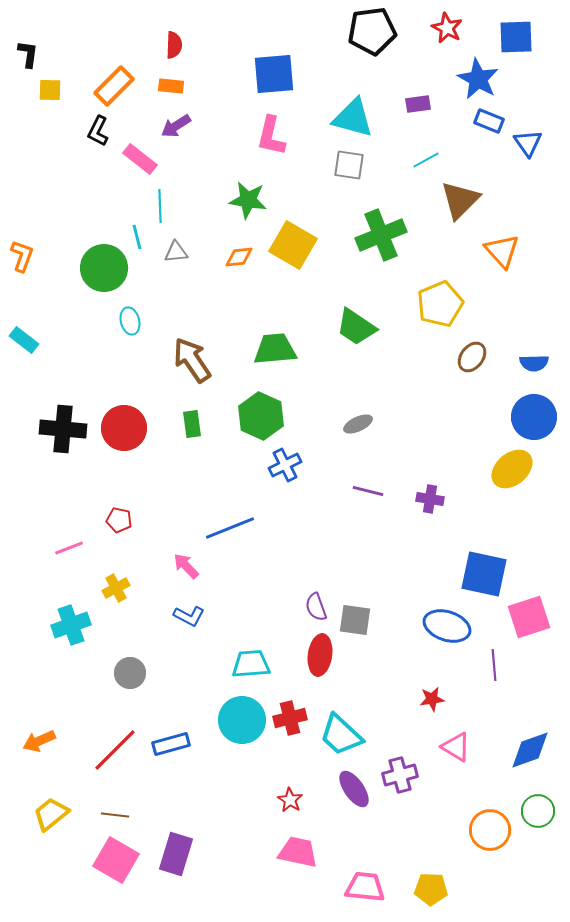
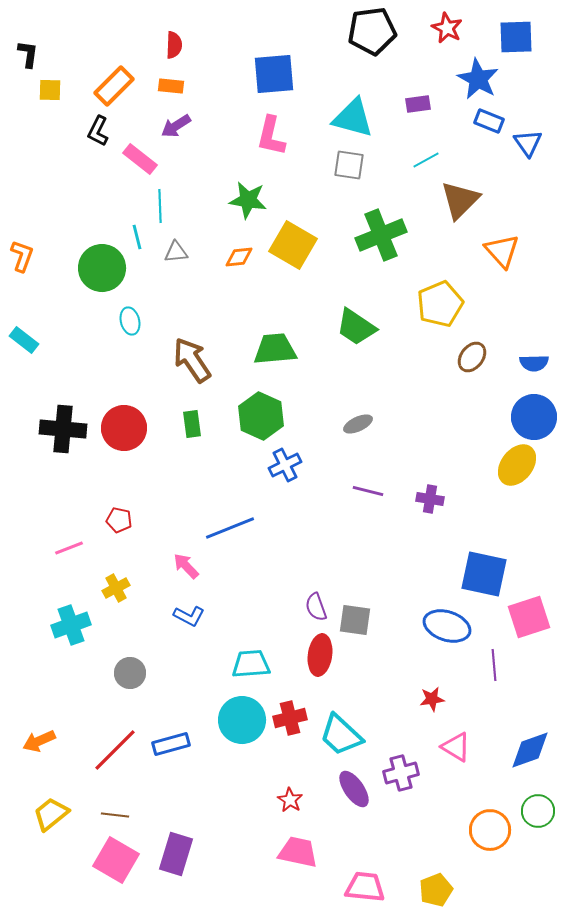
green circle at (104, 268): moved 2 px left
yellow ellipse at (512, 469): moved 5 px right, 4 px up; rotated 12 degrees counterclockwise
purple cross at (400, 775): moved 1 px right, 2 px up
yellow pentagon at (431, 889): moved 5 px right, 1 px down; rotated 24 degrees counterclockwise
